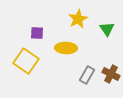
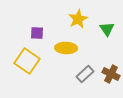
yellow square: moved 1 px right
gray rectangle: moved 2 px left, 1 px up; rotated 18 degrees clockwise
